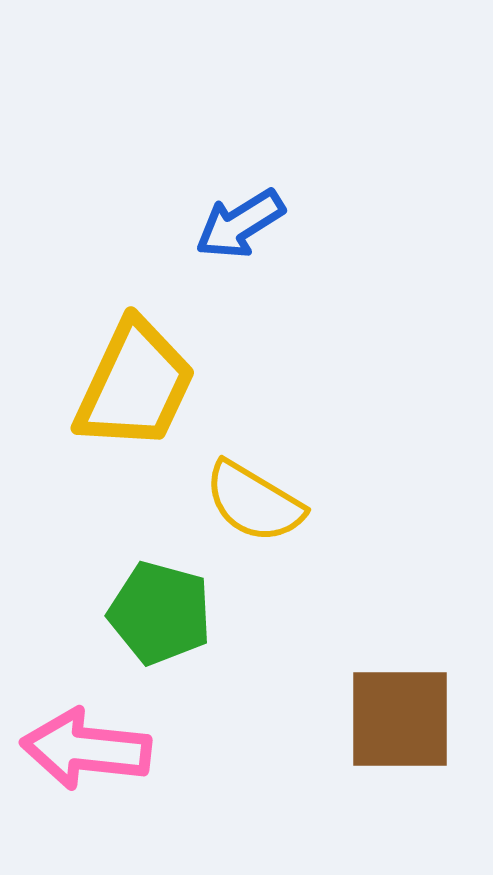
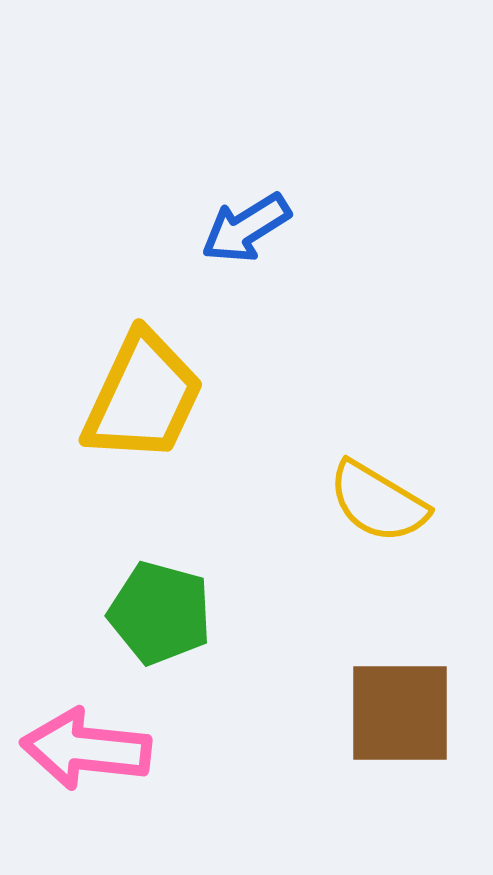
blue arrow: moved 6 px right, 4 px down
yellow trapezoid: moved 8 px right, 12 px down
yellow semicircle: moved 124 px right
brown square: moved 6 px up
